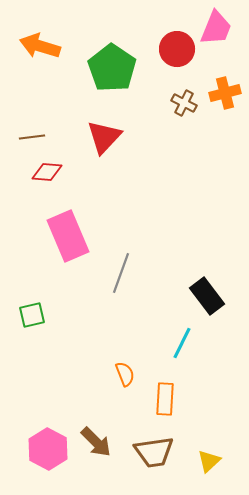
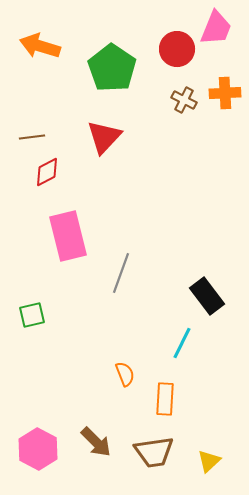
orange cross: rotated 12 degrees clockwise
brown cross: moved 3 px up
red diamond: rotated 32 degrees counterclockwise
pink rectangle: rotated 9 degrees clockwise
pink hexagon: moved 10 px left
